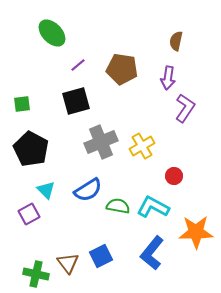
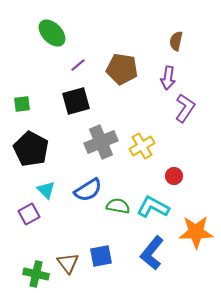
blue square: rotated 15 degrees clockwise
